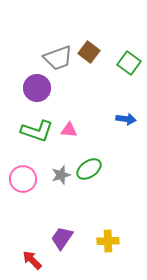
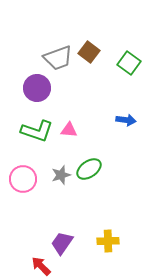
blue arrow: moved 1 px down
purple trapezoid: moved 5 px down
red arrow: moved 9 px right, 6 px down
